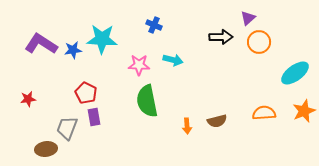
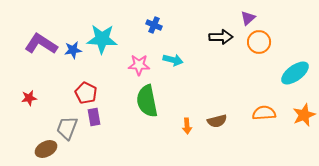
red star: moved 1 px right, 1 px up
orange star: moved 4 px down
brown ellipse: rotated 20 degrees counterclockwise
